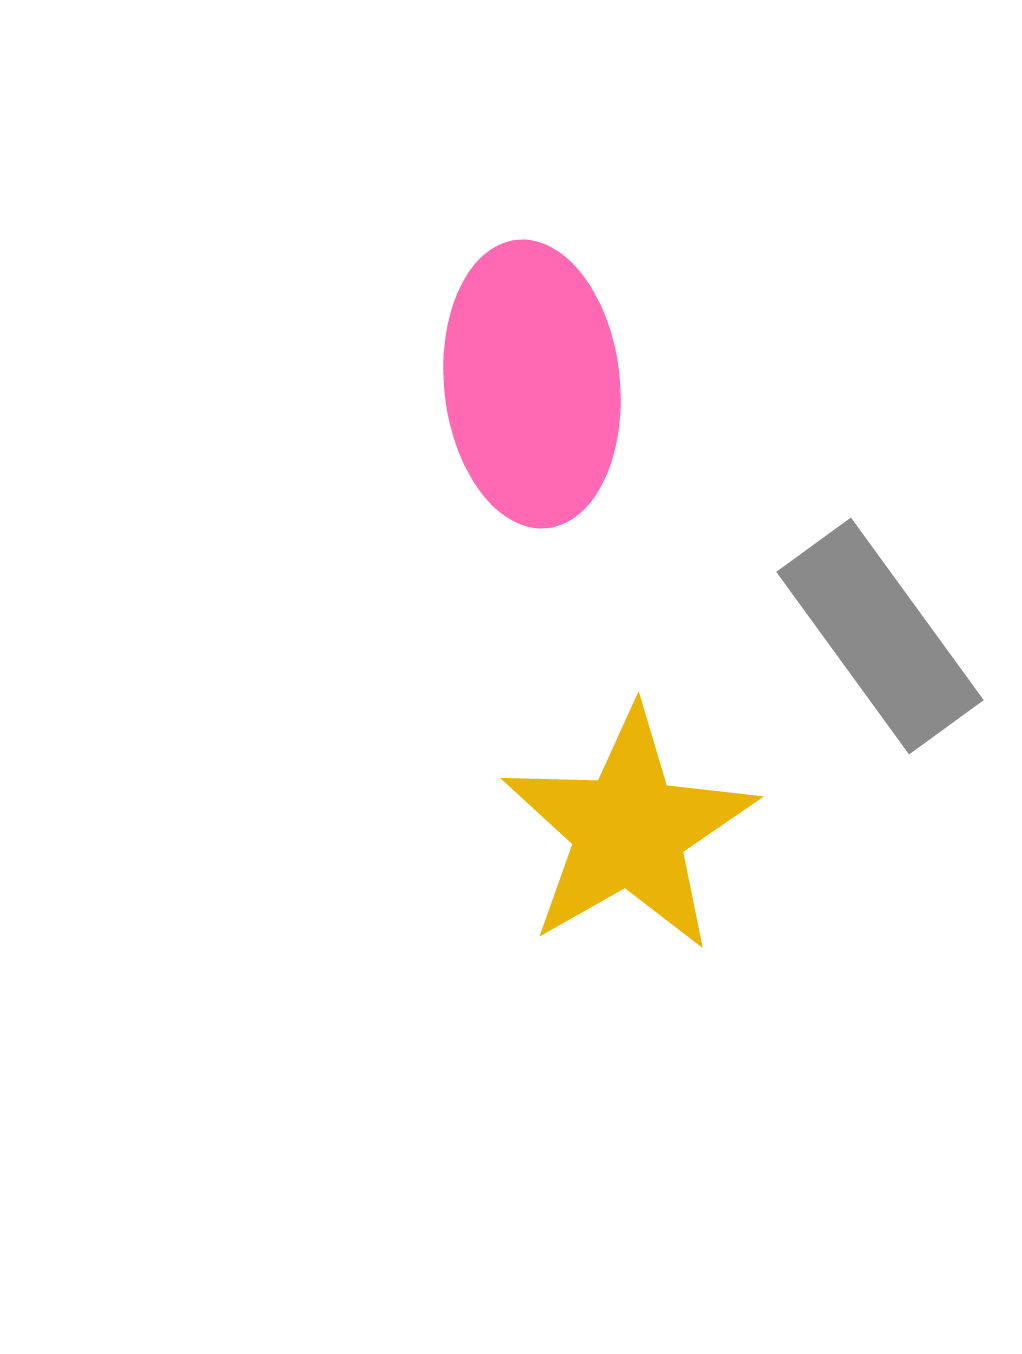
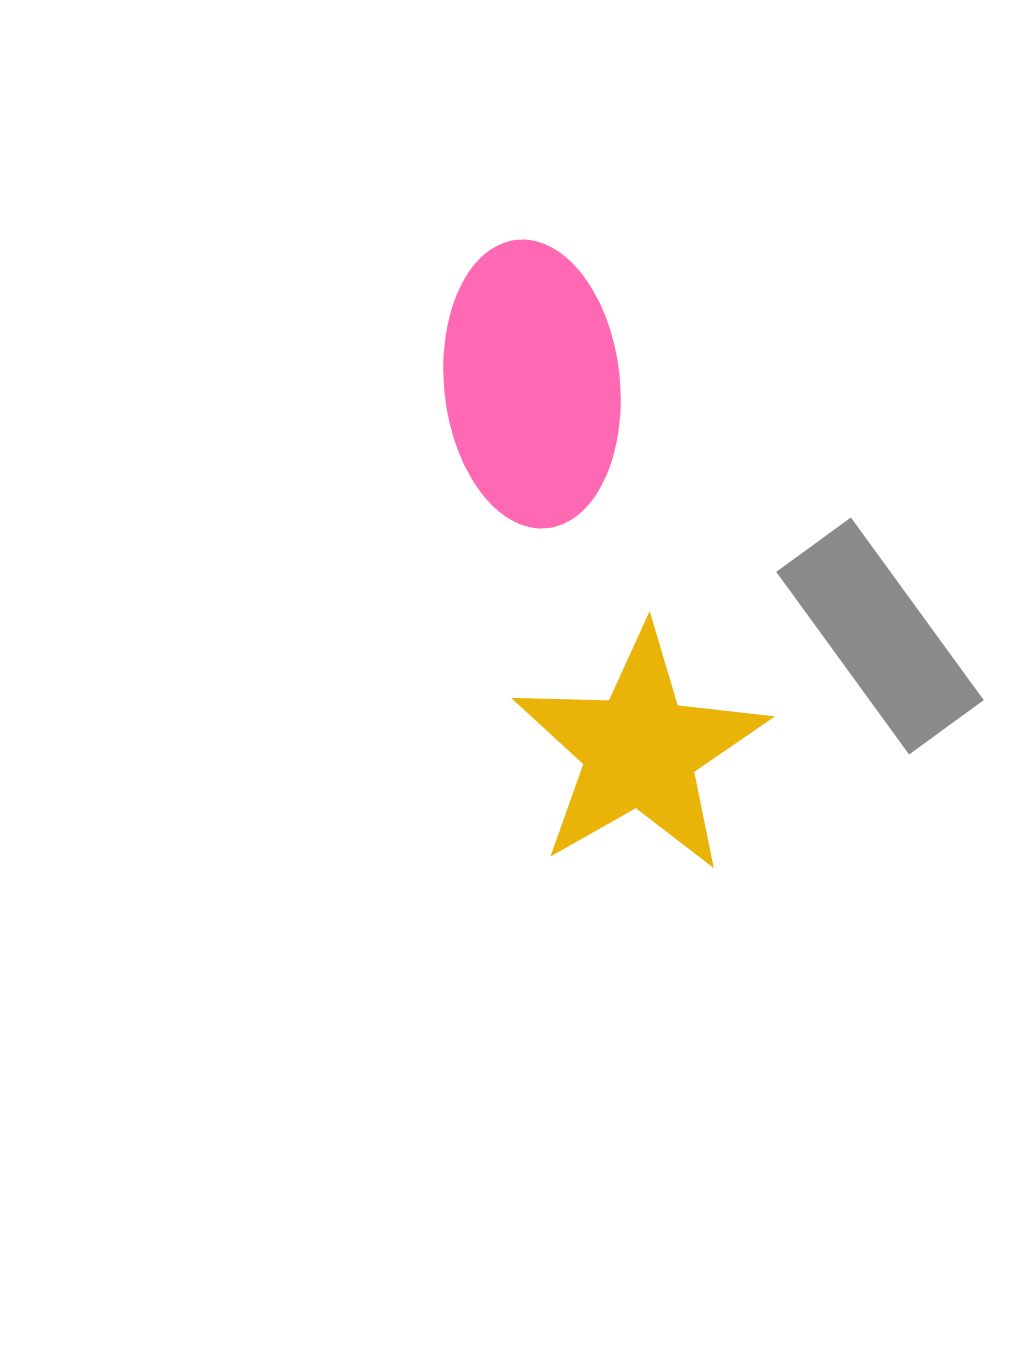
yellow star: moved 11 px right, 80 px up
